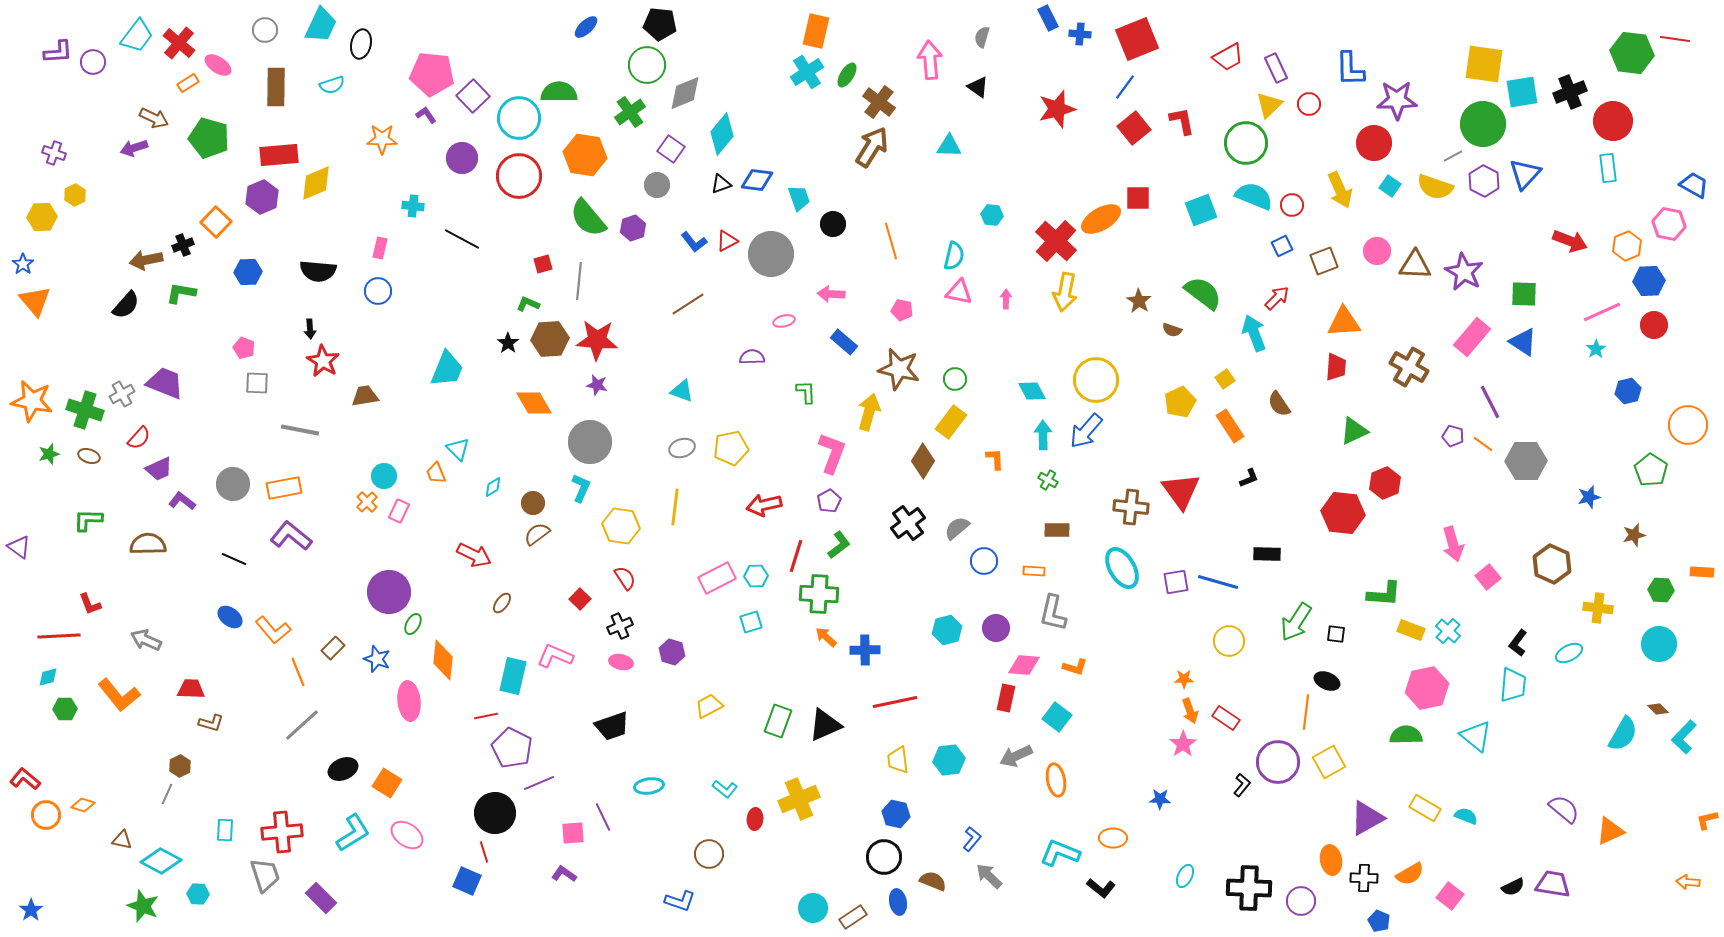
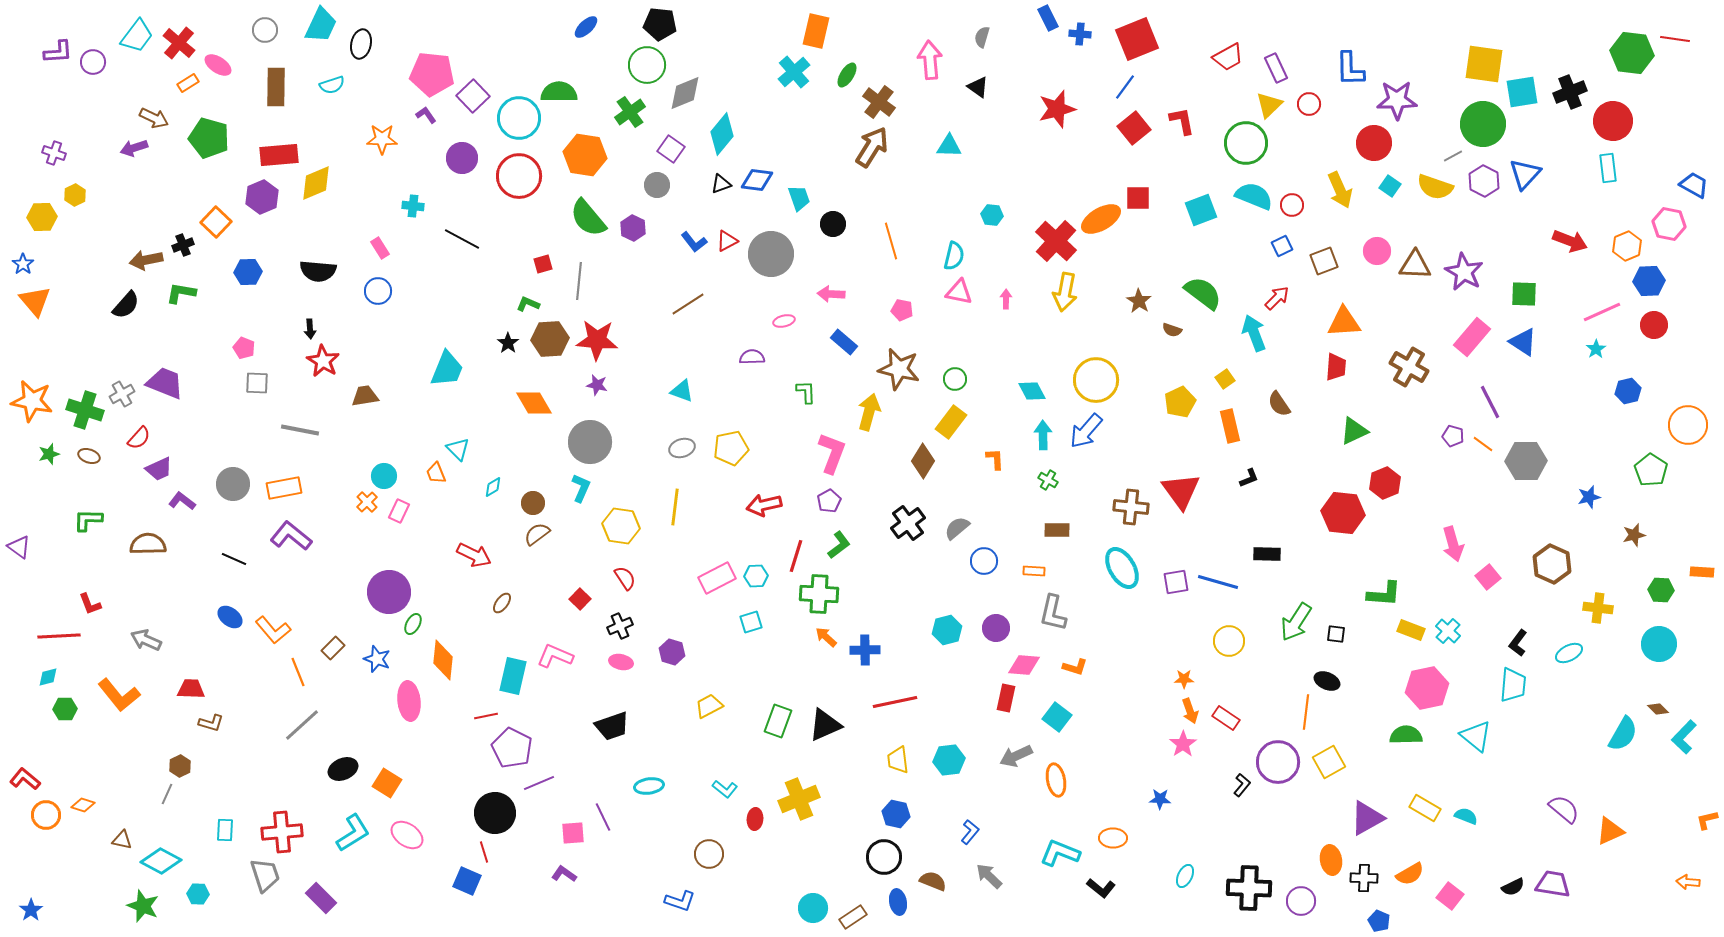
cyan cross at (807, 72): moved 13 px left; rotated 8 degrees counterclockwise
purple hexagon at (633, 228): rotated 15 degrees counterclockwise
pink rectangle at (380, 248): rotated 45 degrees counterclockwise
orange rectangle at (1230, 426): rotated 20 degrees clockwise
blue L-shape at (972, 839): moved 2 px left, 7 px up
